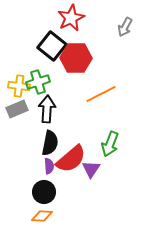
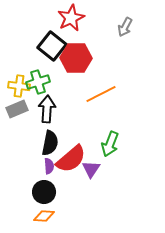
orange diamond: moved 2 px right
